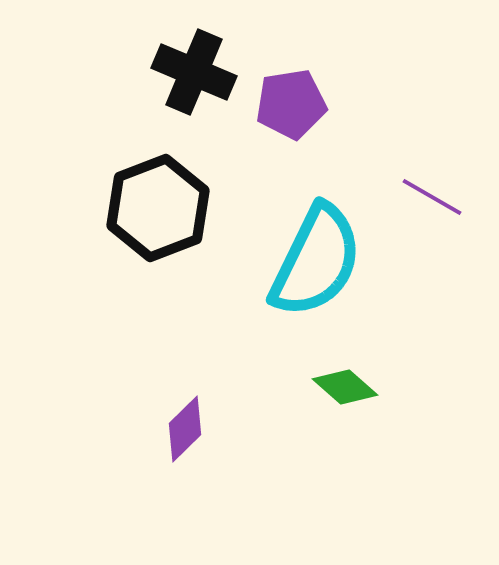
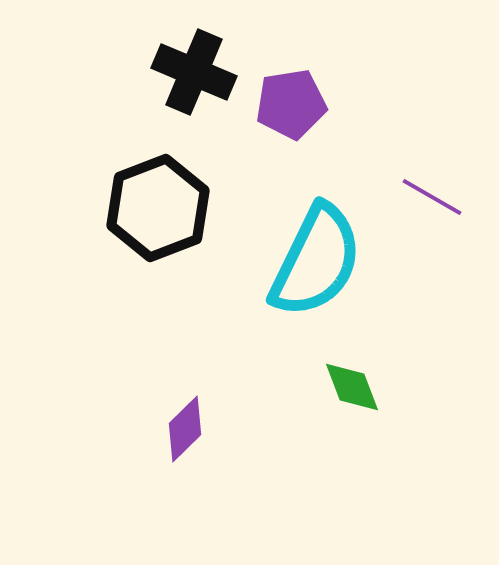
green diamond: moved 7 px right; rotated 28 degrees clockwise
